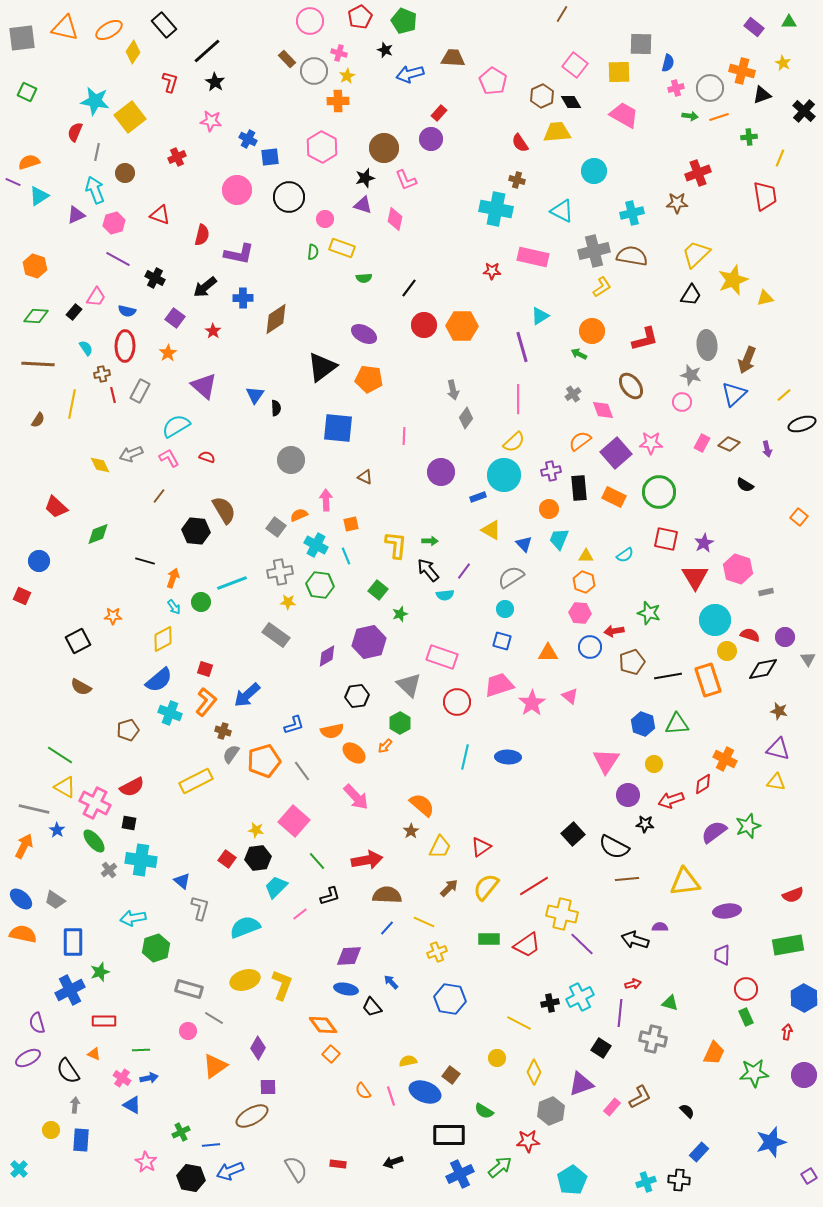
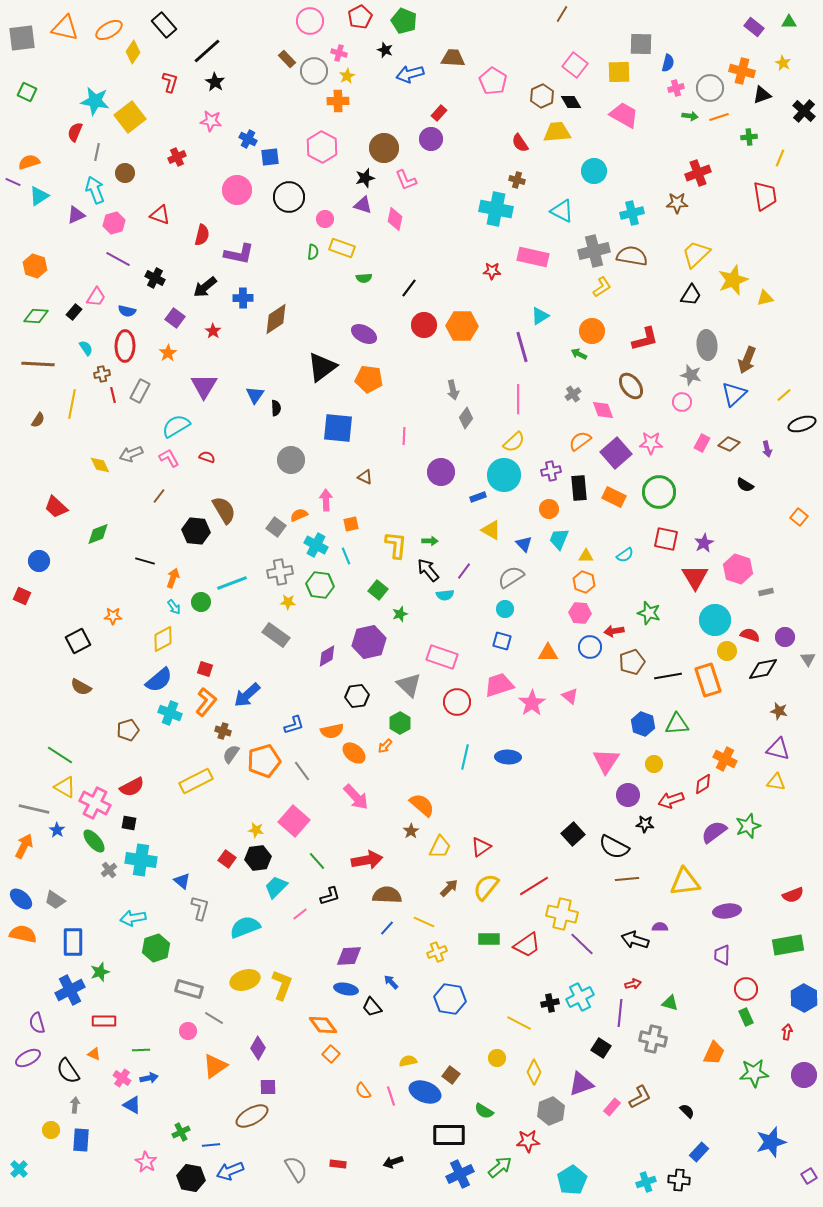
purple triangle at (204, 386): rotated 20 degrees clockwise
